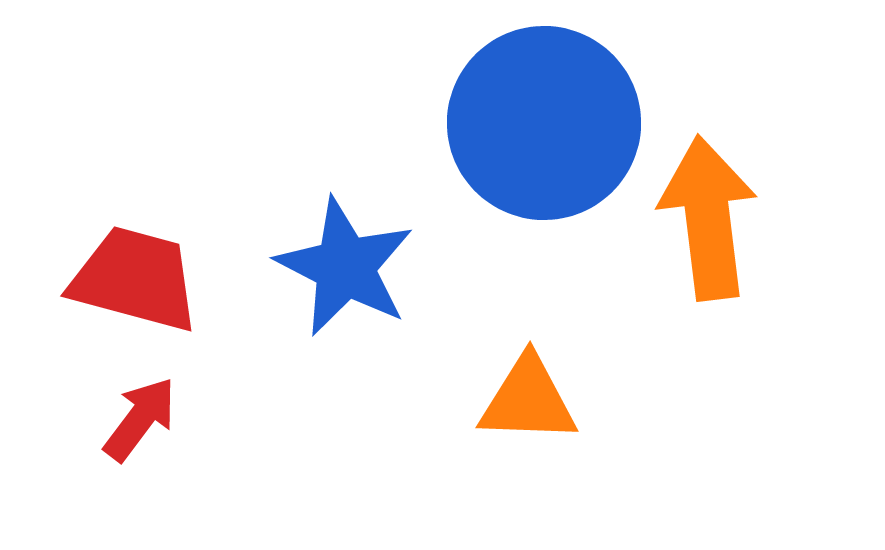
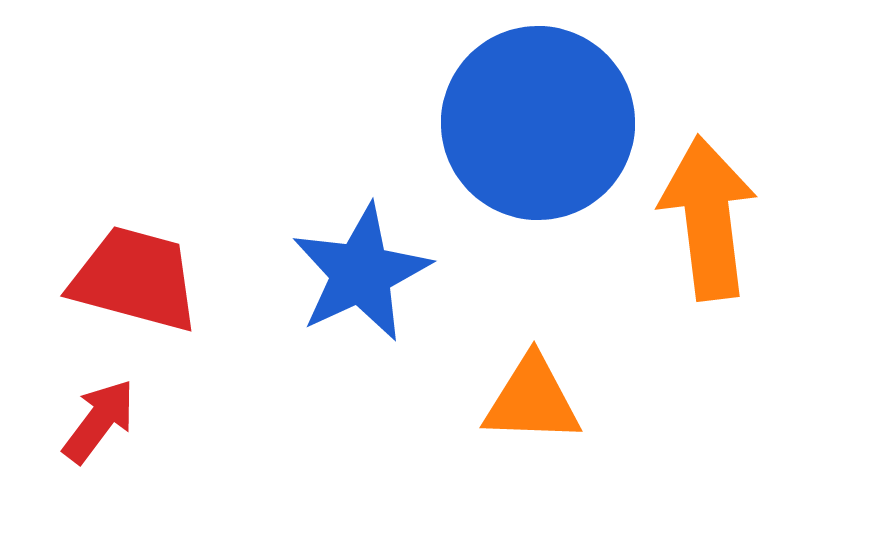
blue circle: moved 6 px left
blue star: moved 16 px right, 6 px down; rotated 20 degrees clockwise
orange triangle: moved 4 px right
red arrow: moved 41 px left, 2 px down
